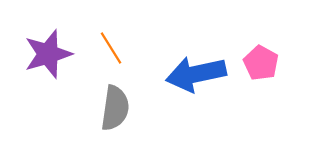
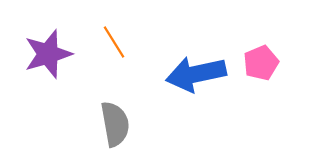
orange line: moved 3 px right, 6 px up
pink pentagon: rotated 20 degrees clockwise
gray semicircle: moved 16 px down; rotated 18 degrees counterclockwise
